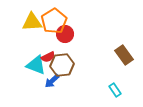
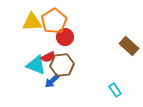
red circle: moved 3 px down
brown rectangle: moved 5 px right, 9 px up; rotated 12 degrees counterclockwise
